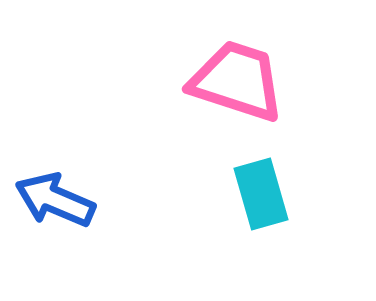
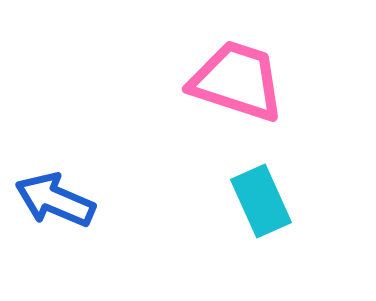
cyan rectangle: moved 7 px down; rotated 8 degrees counterclockwise
